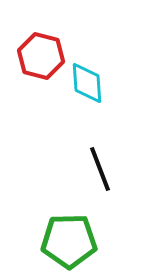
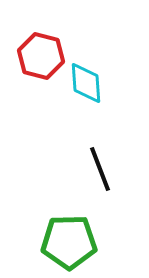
cyan diamond: moved 1 px left
green pentagon: moved 1 px down
